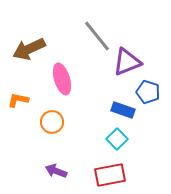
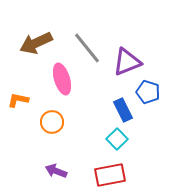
gray line: moved 10 px left, 12 px down
brown arrow: moved 7 px right, 6 px up
blue rectangle: rotated 45 degrees clockwise
